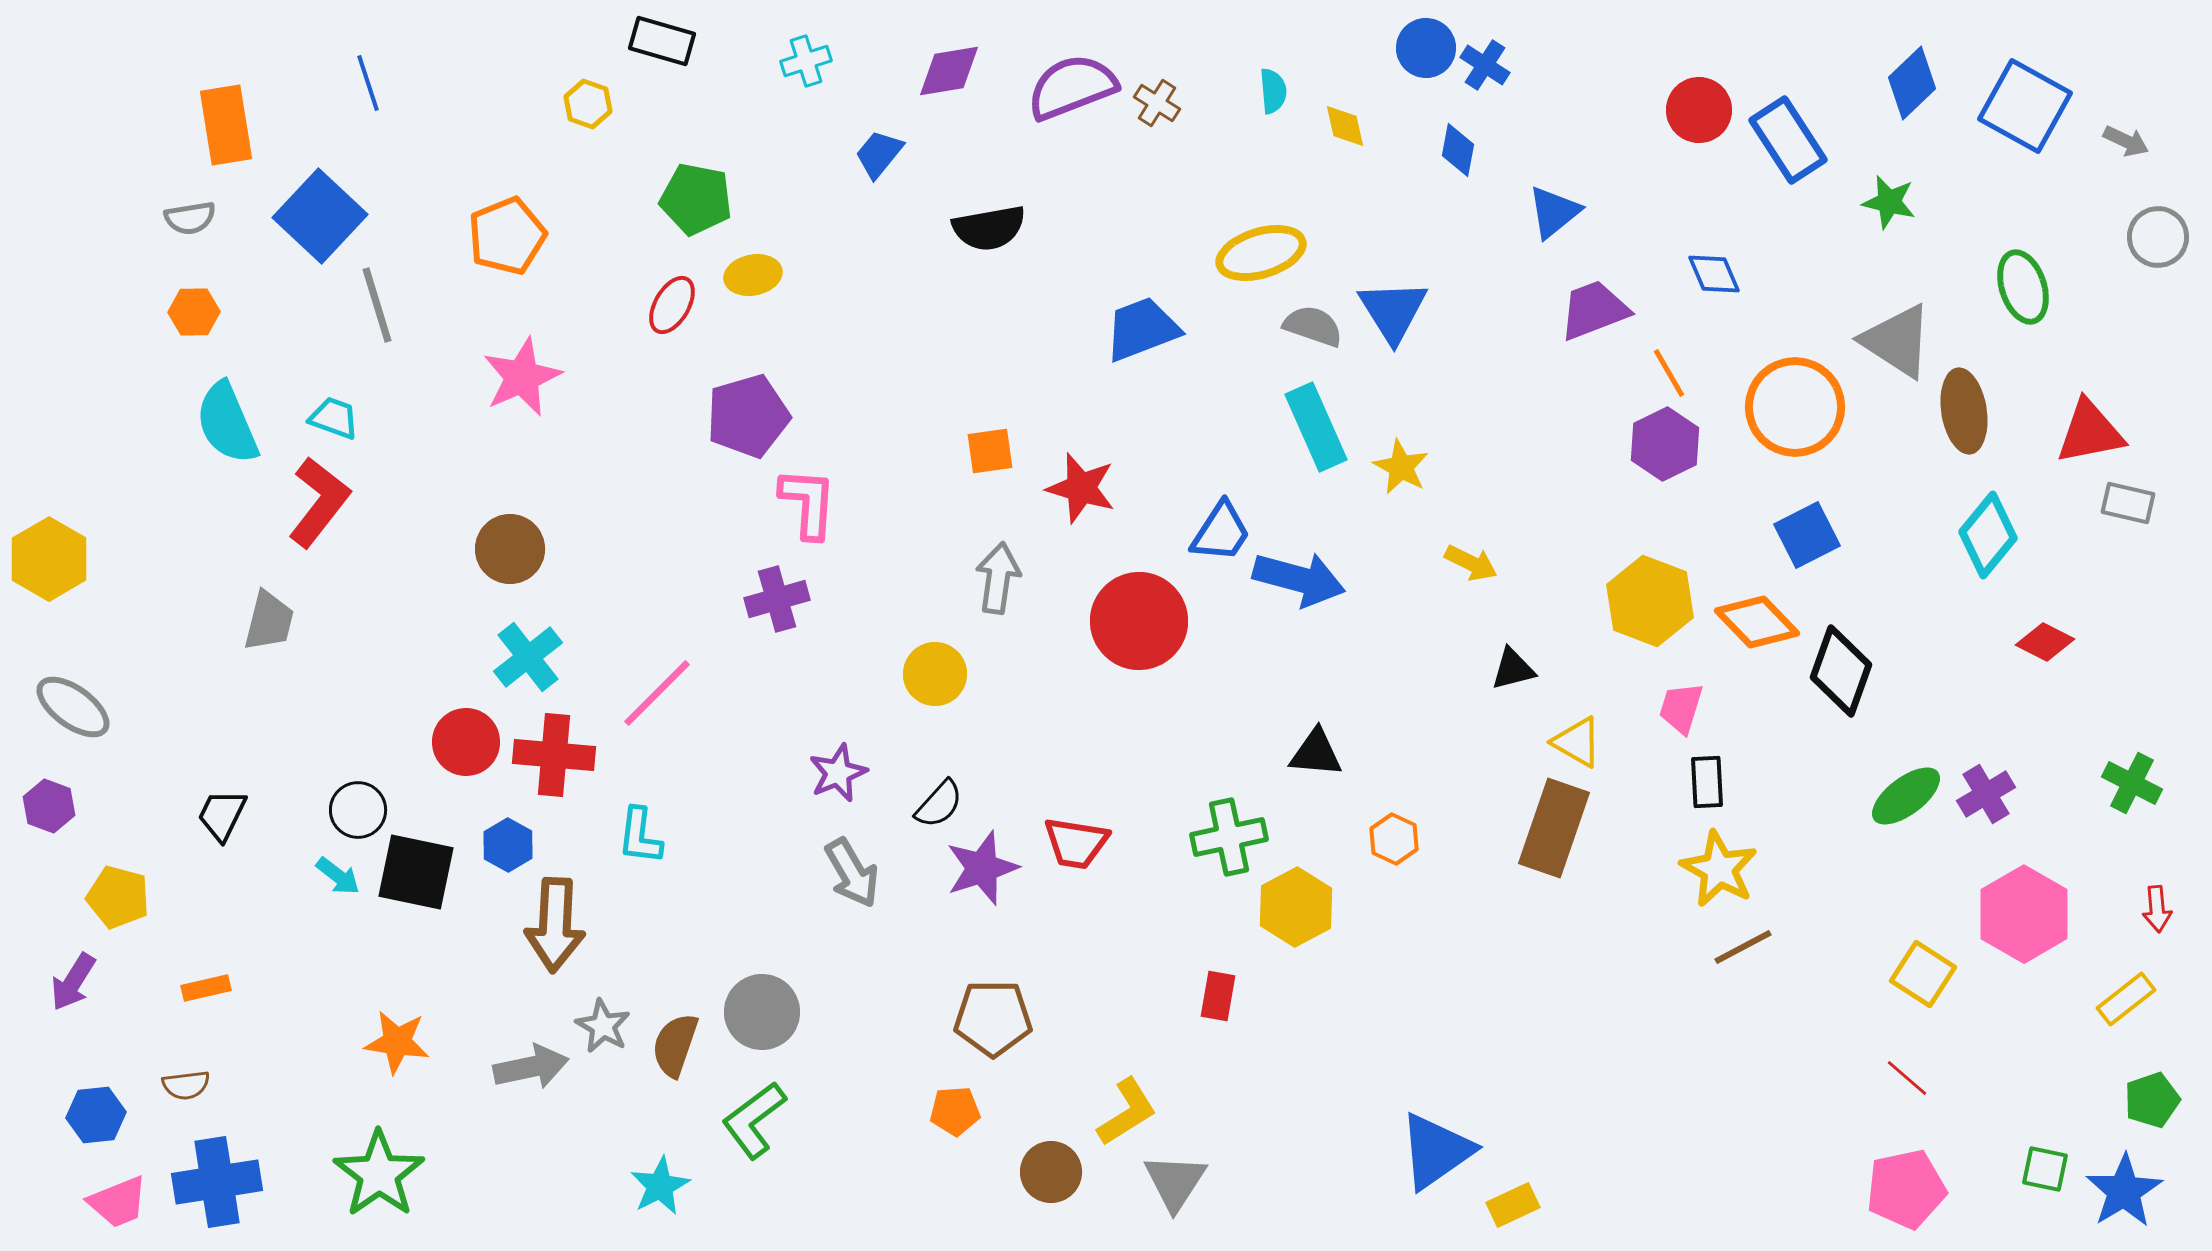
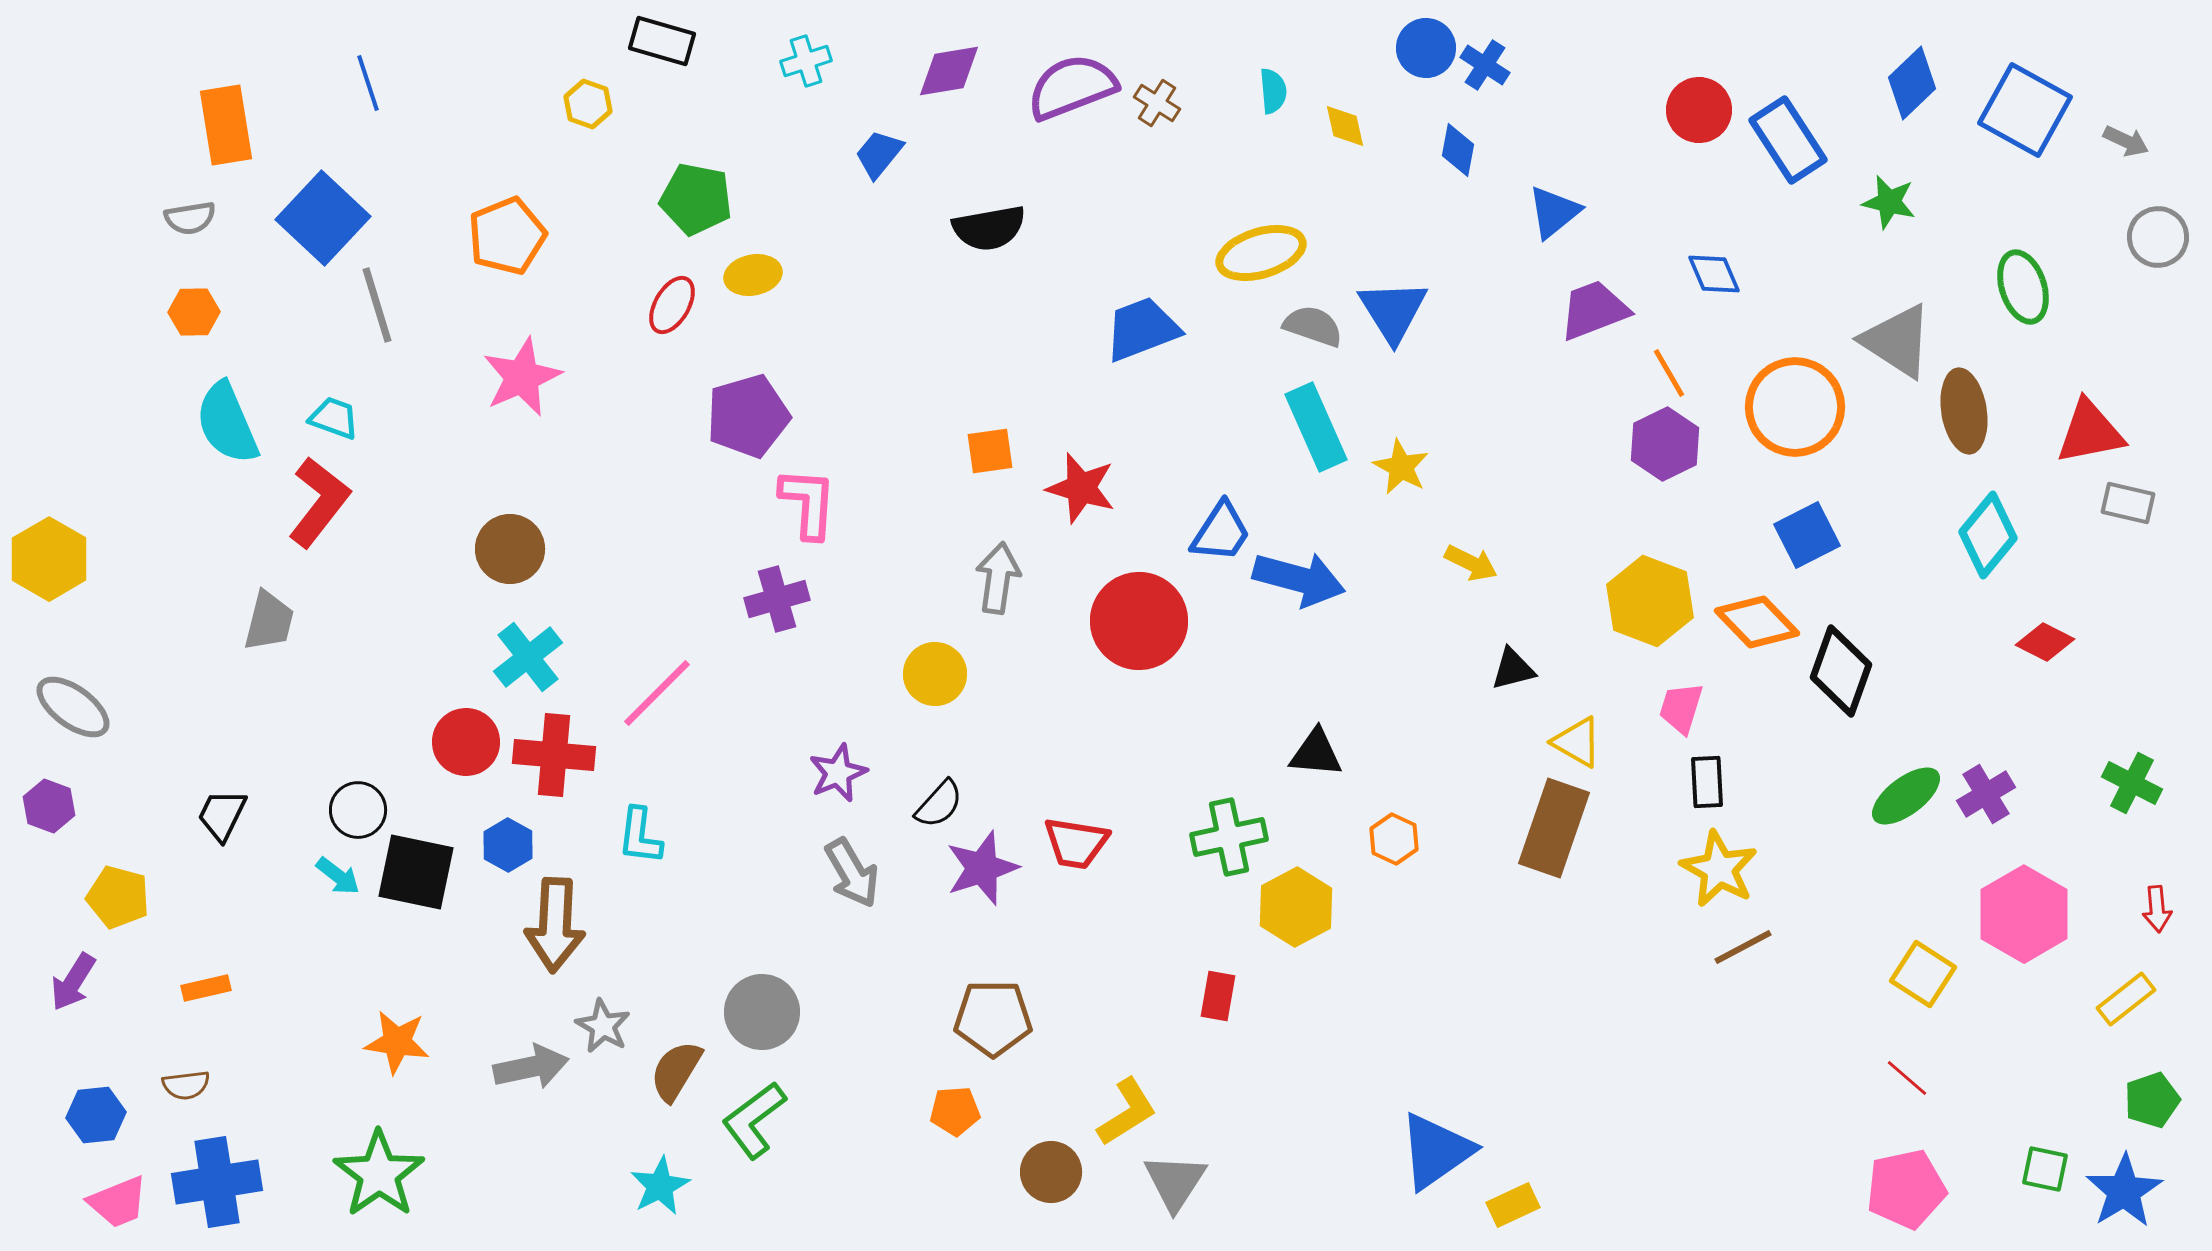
blue square at (2025, 106): moved 4 px down
blue square at (320, 216): moved 3 px right, 2 px down
brown semicircle at (675, 1045): moved 1 px right, 26 px down; rotated 12 degrees clockwise
